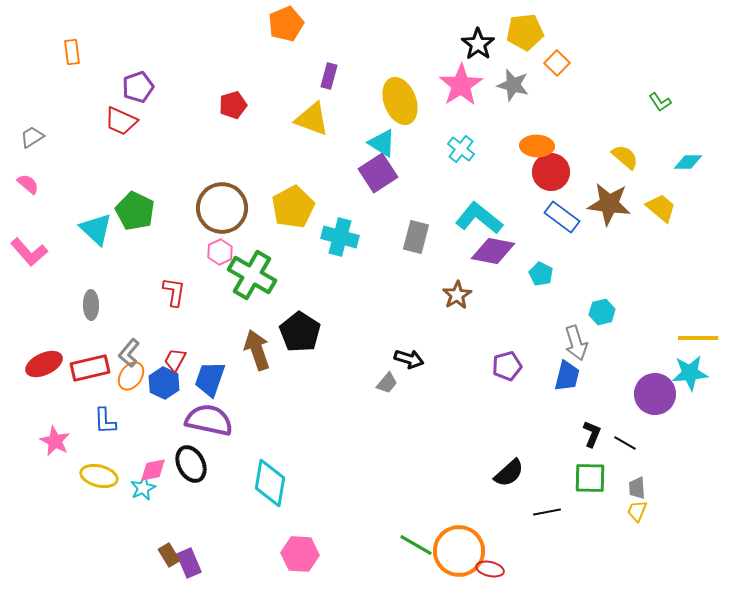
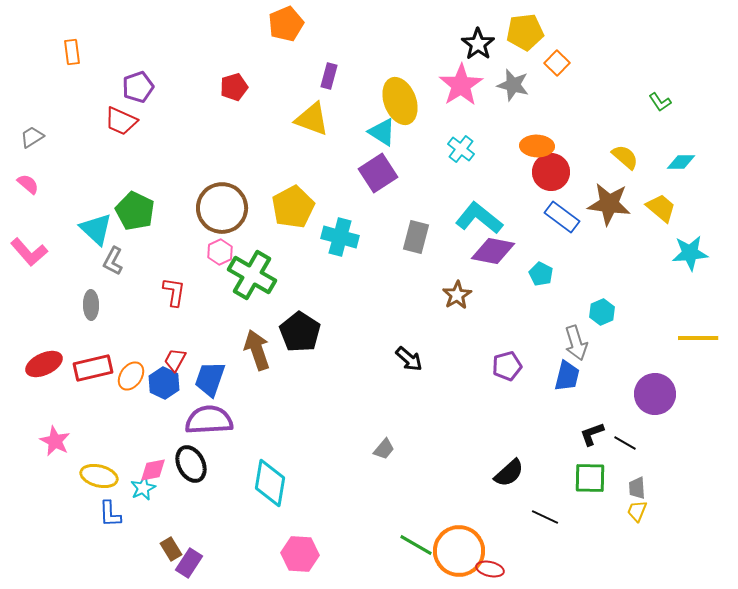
red pentagon at (233, 105): moved 1 px right, 18 px up
cyan triangle at (382, 143): moved 11 px up
cyan diamond at (688, 162): moved 7 px left
cyan hexagon at (602, 312): rotated 10 degrees counterclockwise
gray L-shape at (129, 353): moved 16 px left, 92 px up; rotated 12 degrees counterclockwise
black arrow at (409, 359): rotated 24 degrees clockwise
red rectangle at (90, 368): moved 3 px right
cyan star at (690, 373): moved 120 px up
gray trapezoid at (387, 383): moved 3 px left, 66 px down
purple semicircle at (209, 420): rotated 15 degrees counterclockwise
blue L-shape at (105, 421): moved 5 px right, 93 px down
black L-shape at (592, 434): rotated 132 degrees counterclockwise
black line at (547, 512): moved 2 px left, 5 px down; rotated 36 degrees clockwise
brown rectangle at (169, 555): moved 2 px right, 6 px up
purple rectangle at (189, 563): rotated 56 degrees clockwise
